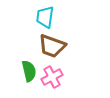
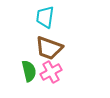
brown trapezoid: moved 3 px left, 2 px down
pink cross: moved 1 px left, 5 px up
